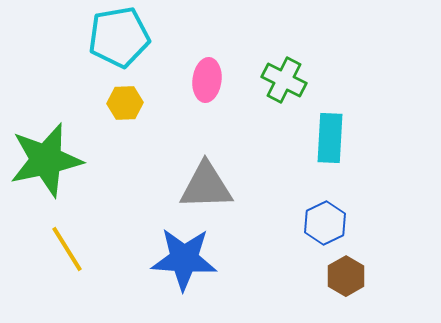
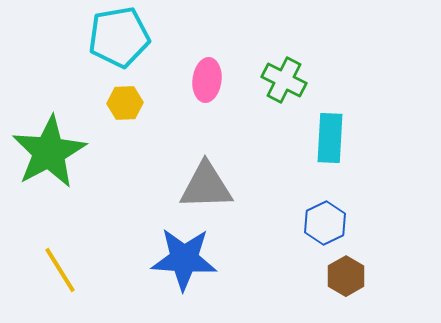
green star: moved 3 px right, 8 px up; rotated 16 degrees counterclockwise
yellow line: moved 7 px left, 21 px down
